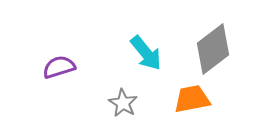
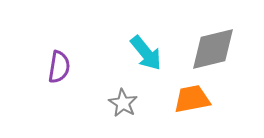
gray diamond: rotated 24 degrees clockwise
purple semicircle: rotated 116 degrees clockwise
